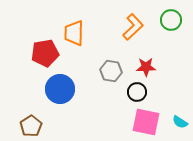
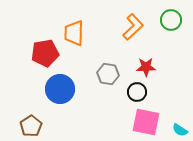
gray hexagon: moved 3 px left, 3 px down
cyan semicircle: moved 8 px down
